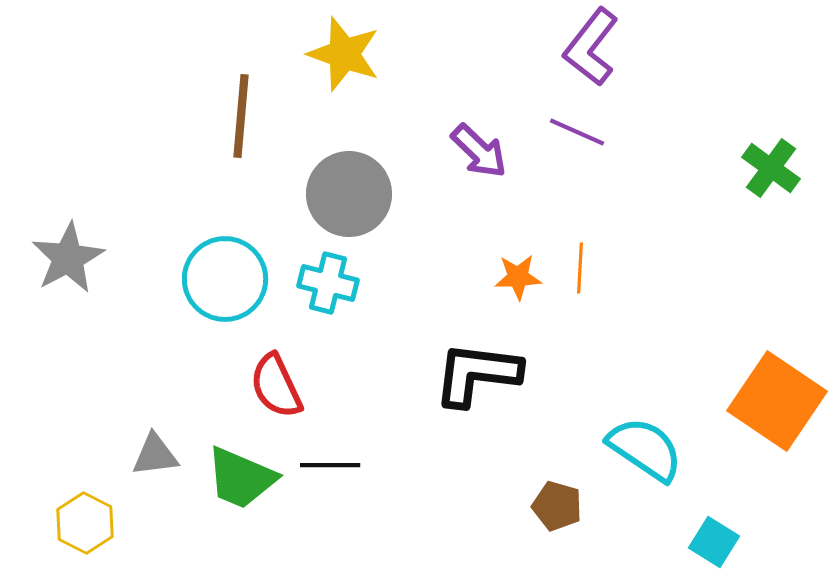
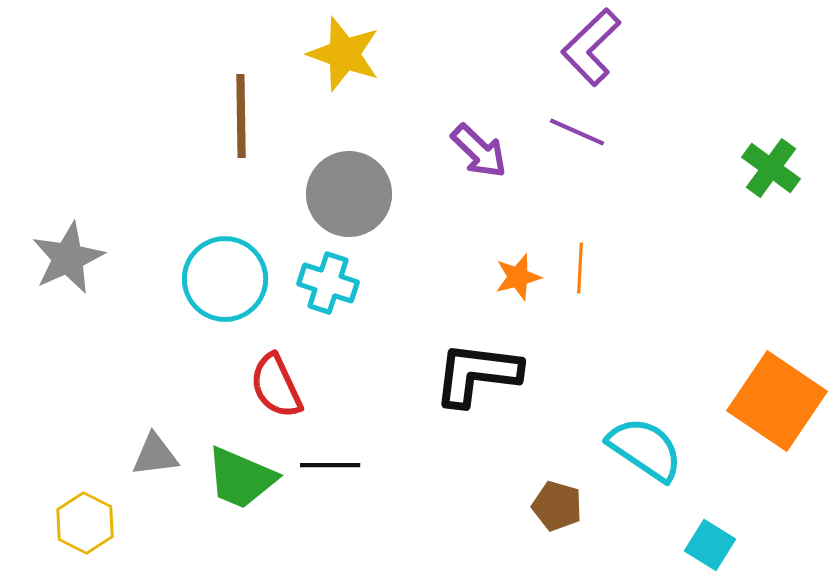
purple L-shape: rotated 8 degrees clockwise
brown line: rotated 6 degrees counterclockwise
gray star: rotated 4 degrees clockwise
orange star: rotated 12 degrees counterclockwise
cyan cross: rotated 4 degrees clockwise
cyan square: moved 4 px left, 3 px down
